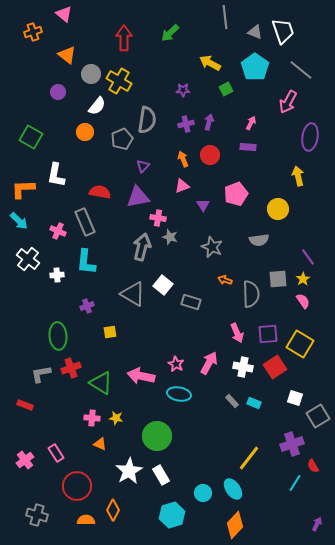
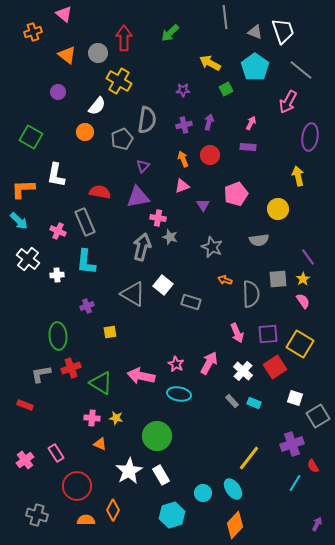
gray circle at (91, 74): moved 7 px right, 21 px up
purple cross at (186, 124): moved 2 px left, 1 px down
white cross at (243, 367): moved 4 px down; rotated 30 degrees clockwise
